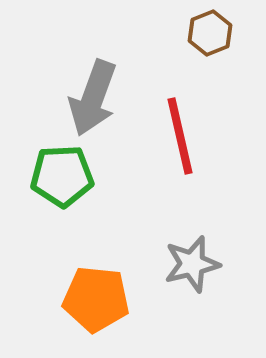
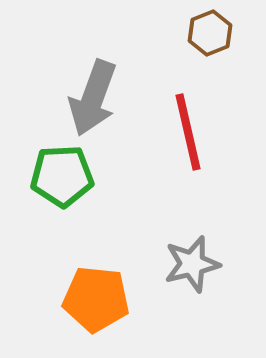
red line: moved 8 px right, 4 px up
